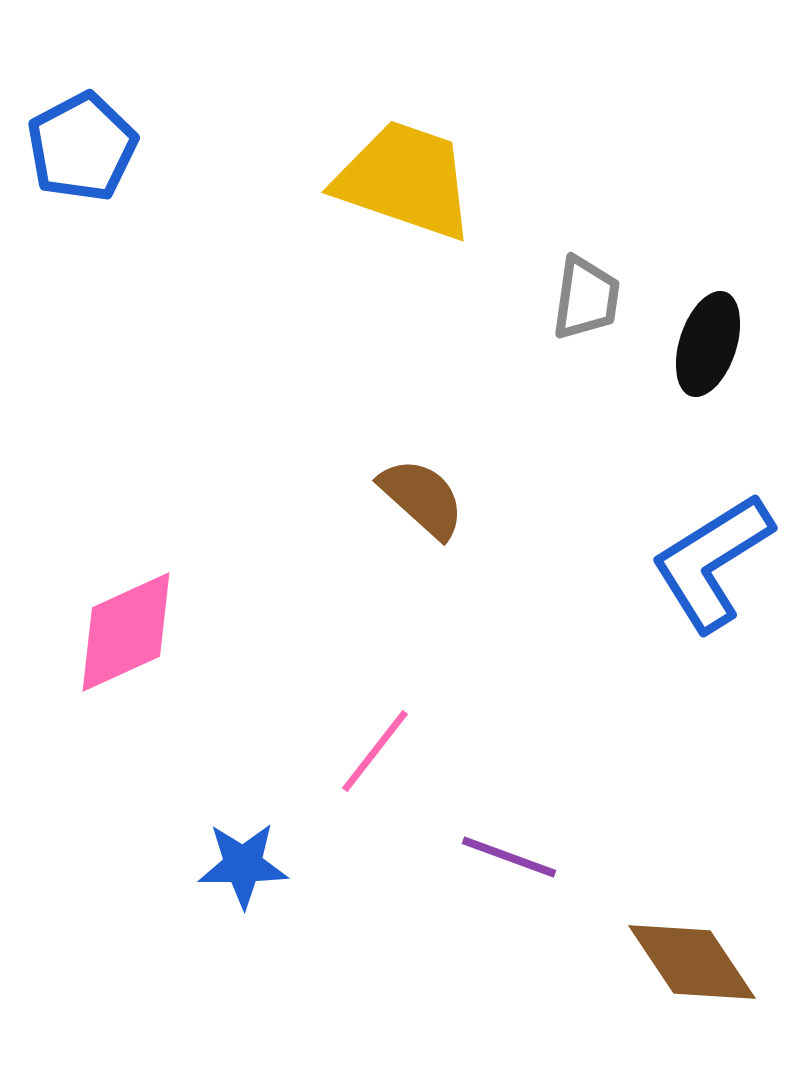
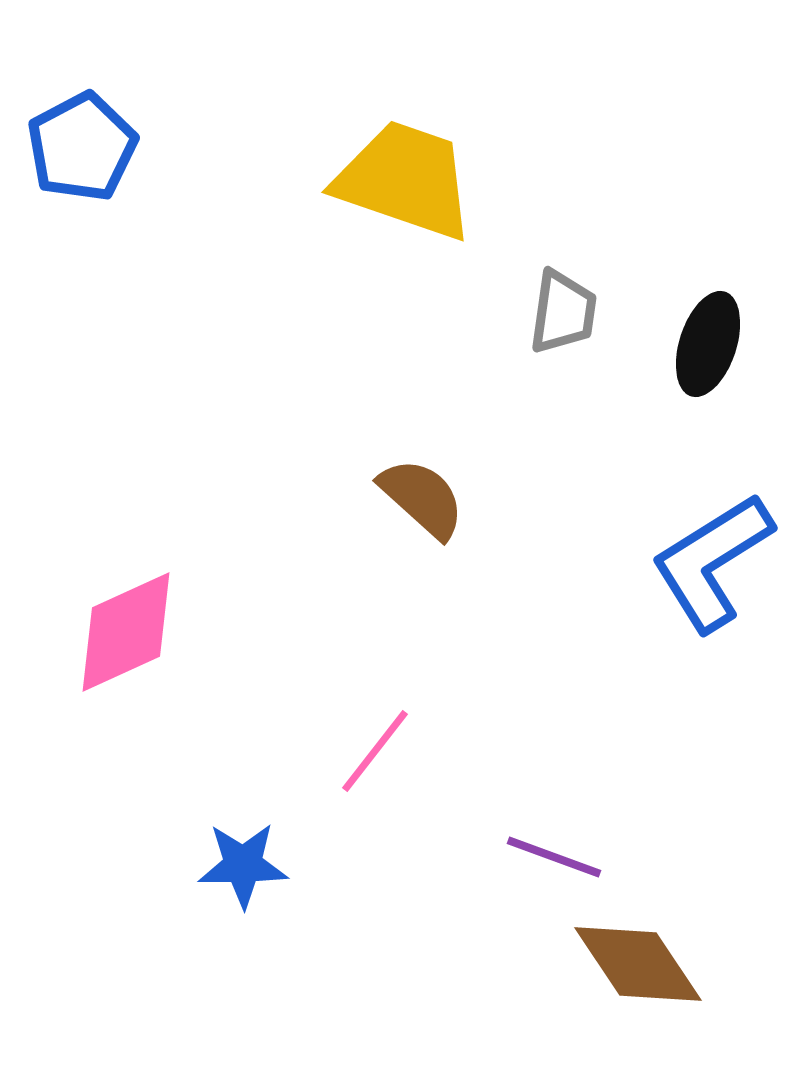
gray trapezoid: moved 23 px left, 14 px down
purple line: moved 45 px right
brown diamond: moved 54 px left, 2 px down
